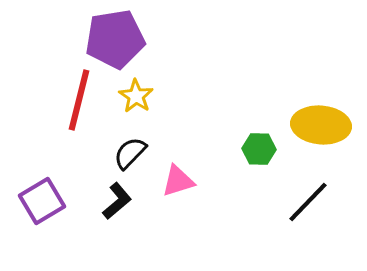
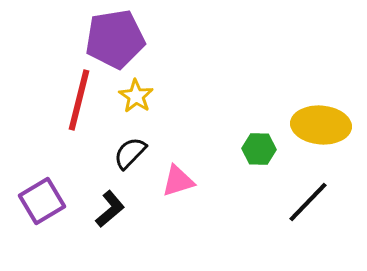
black L-shape: moved 7 px left, 8 px down
